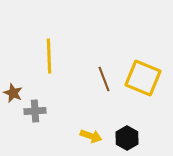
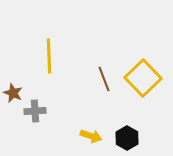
yellow square: rotated 24 degrees clockwise
